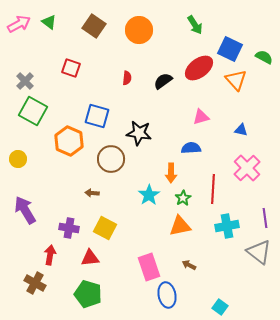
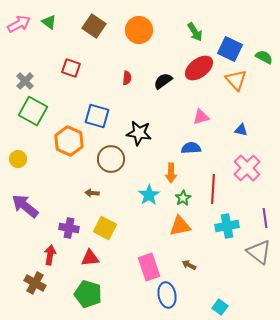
green arrow at (195, 25): moved 7 px down
purple arrow at (25, 210): moved 4 px up; rotated 20 degrees counterclockwise
